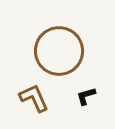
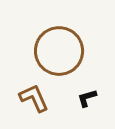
black L-shape: moved 1 px right, 2 px down
